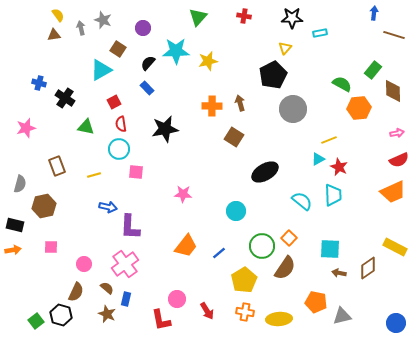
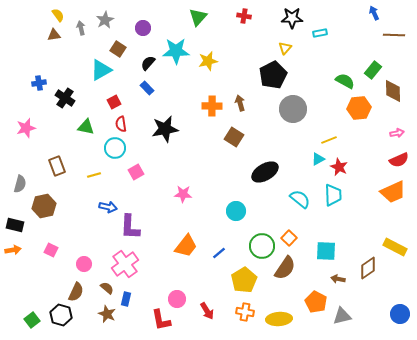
blue arrow at (374, 13): rotated 32 degrees counterclockwise
gray star at (103, 20): moved 2 px right; rotated 24 degrees clockwise
brown line at (394, 35): rotated 15 degrees counterclockwise
blue cross at (39, 83): rotated 24 degrees counterclockwise
green semicircle at (342, 84): moved 3 px right, 3 px up
cyan circle at (119, 149): moved 4 px left, 1 px up
pink square at (136, 172): rotated 35 degrees counterclockwise
cyan semicircle at (302, 201): moved 2 px left, 2 px up
pink square at (51, 247): moved 3 px down; rotated 24 degrees clockwise
cyan square at (330, 249): moved 4 px left, 2 px down
brown arrow at (339, 273): moved 1 px left, 6 px down
orange pentagon at (316, 302): rotated 15 degrees clockwise
green square at (36, 321): moved 4 px left, 1 px up
blue circle at (396, 323): moved 4 px right, 9 px up
